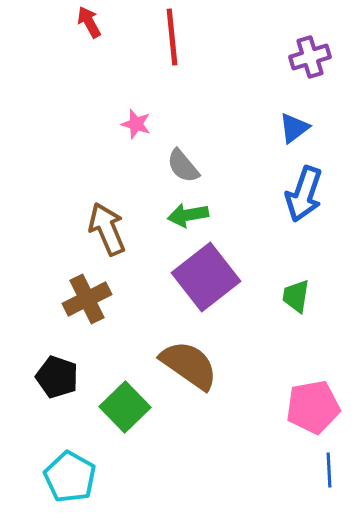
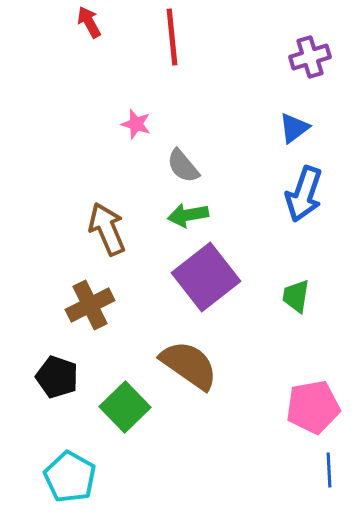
brown cross: moved 3 px right, 6 px down
